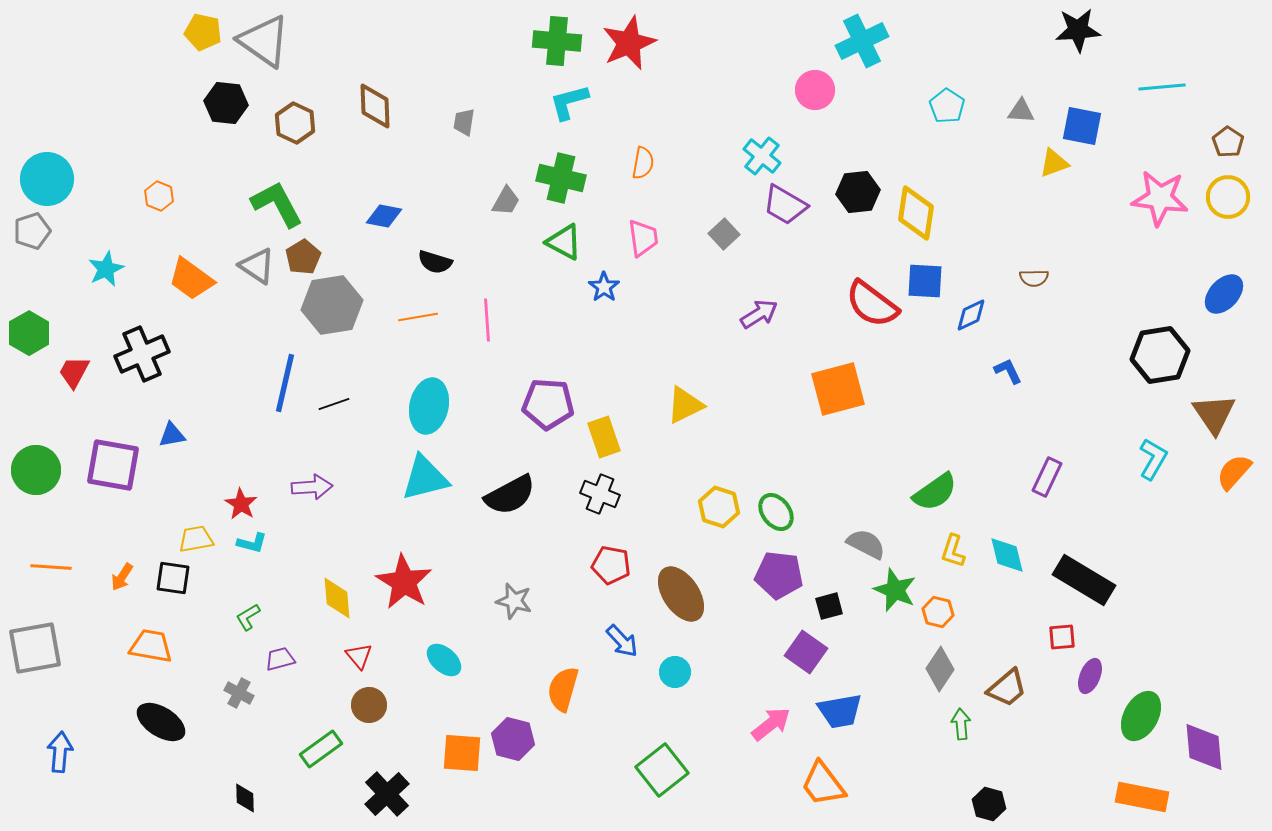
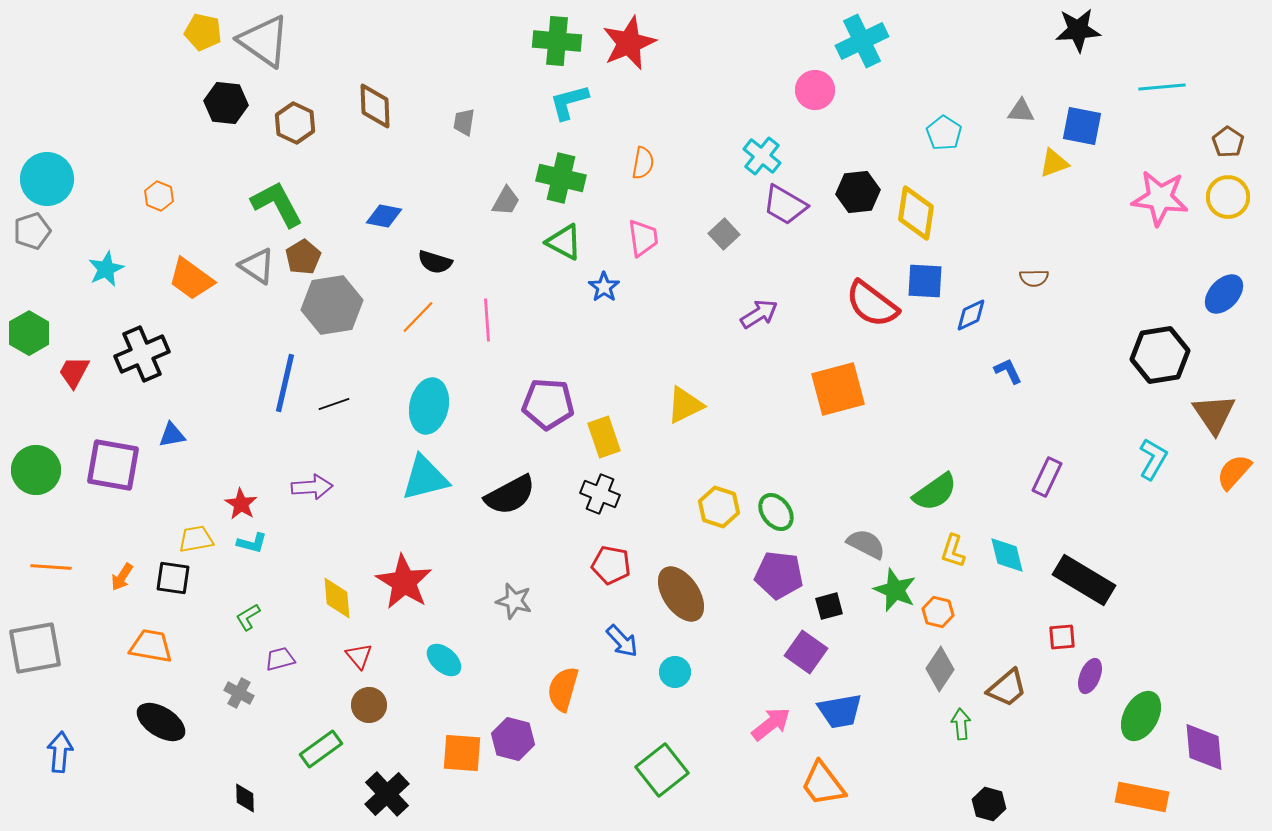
cyan pentagon at (947, 106): moved 3 px left, 27 px down
orange line at (418, 317): rotated 36 degrees counterclockwise
